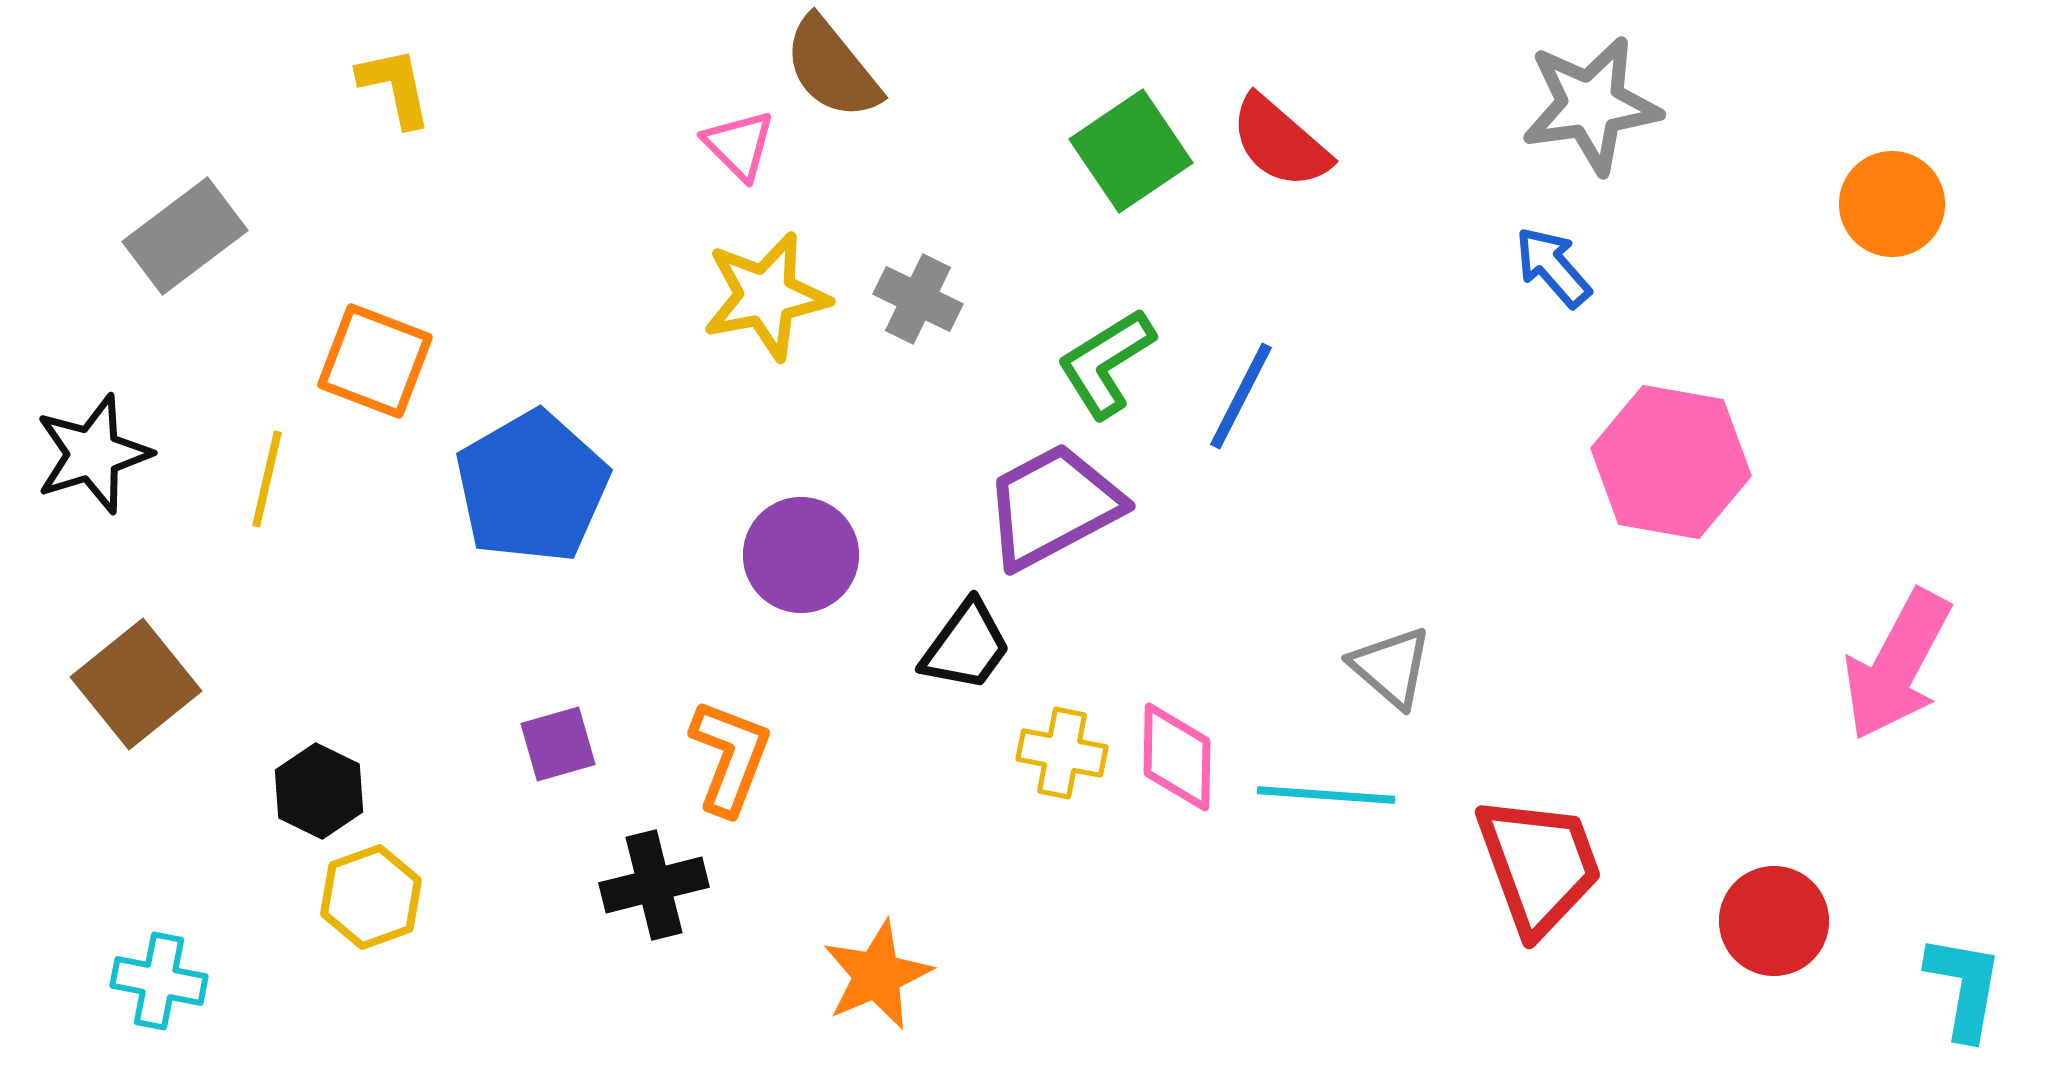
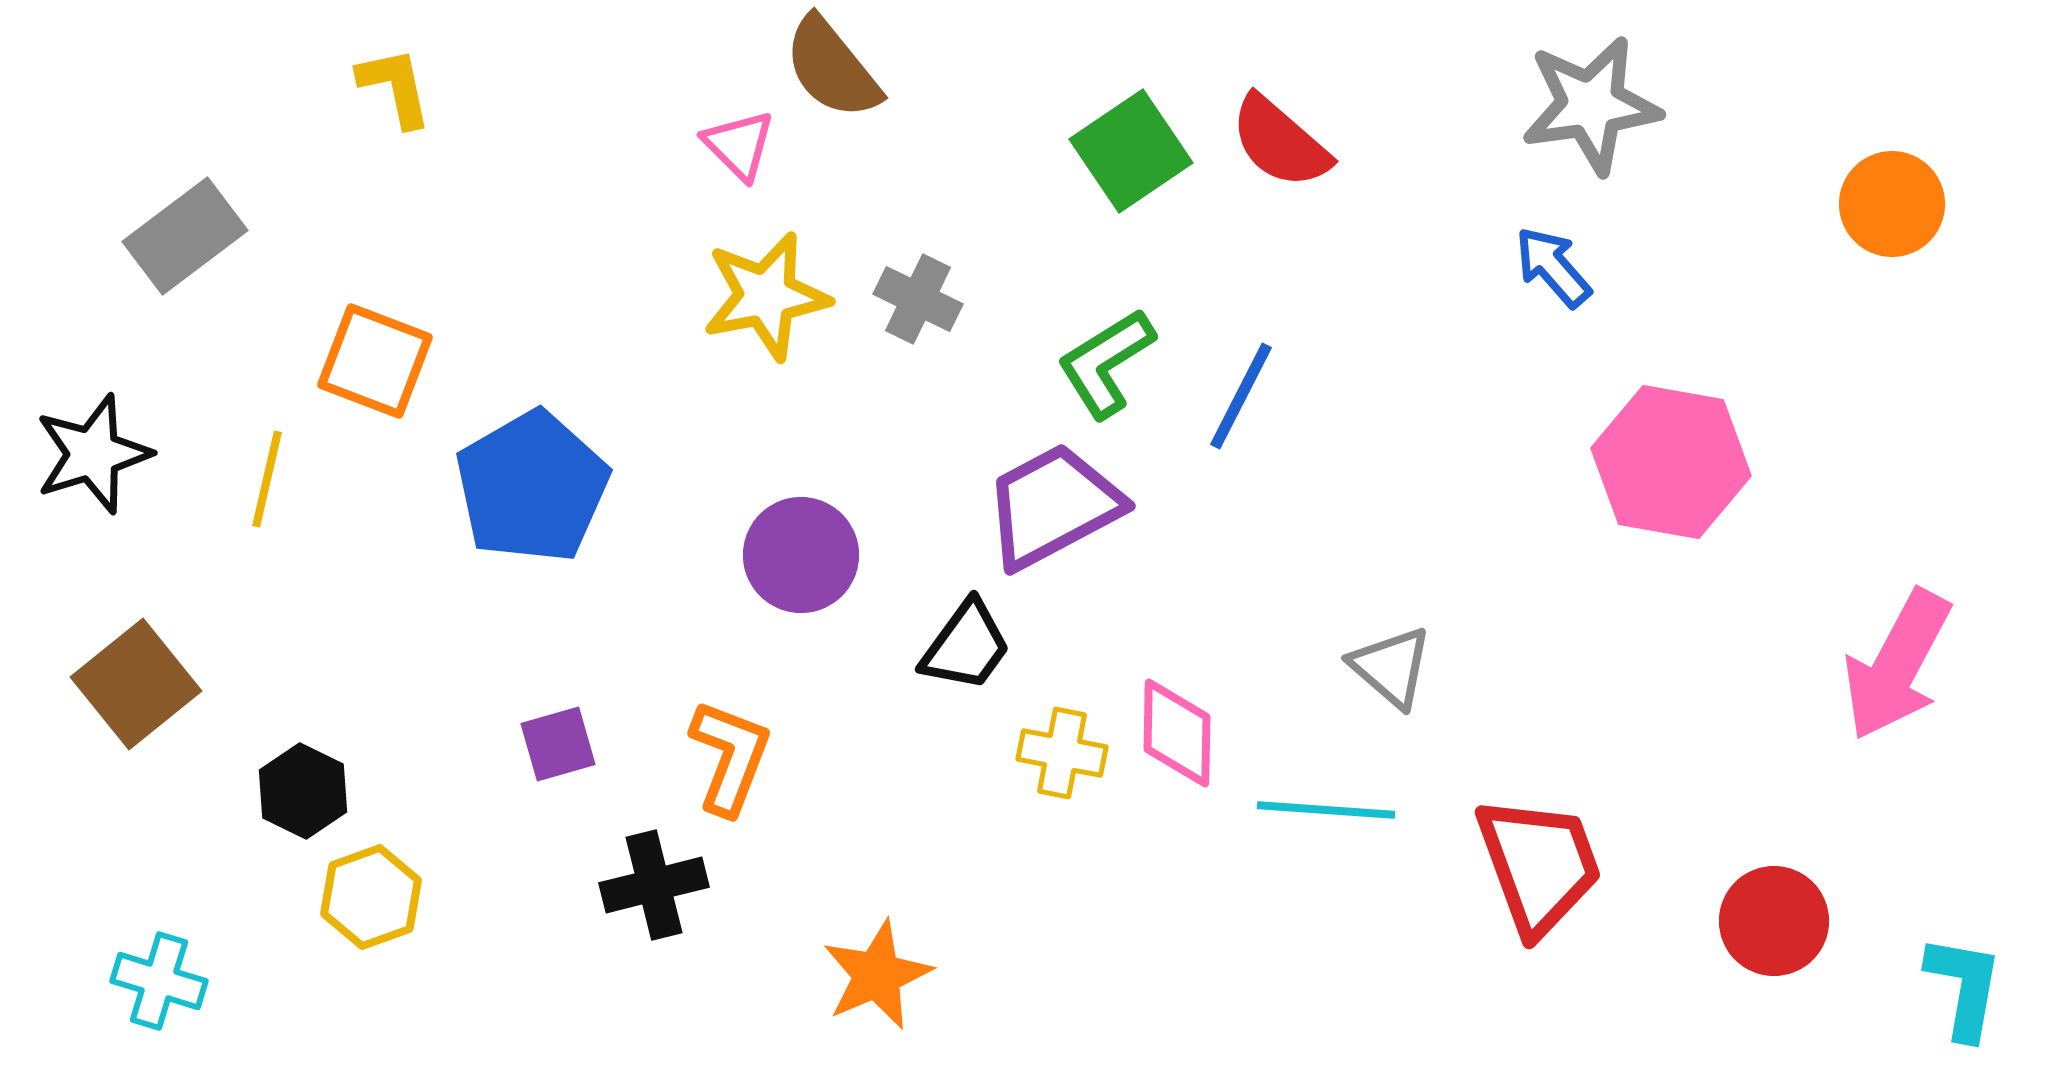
pink diamond: moved 24 px up
black hexagon: moved 16 px left
cyan line: moved 15 px down
cyan cross: rotated 6 degrees clockwise
